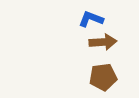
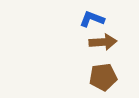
blue L-shape: moved 1 px right
